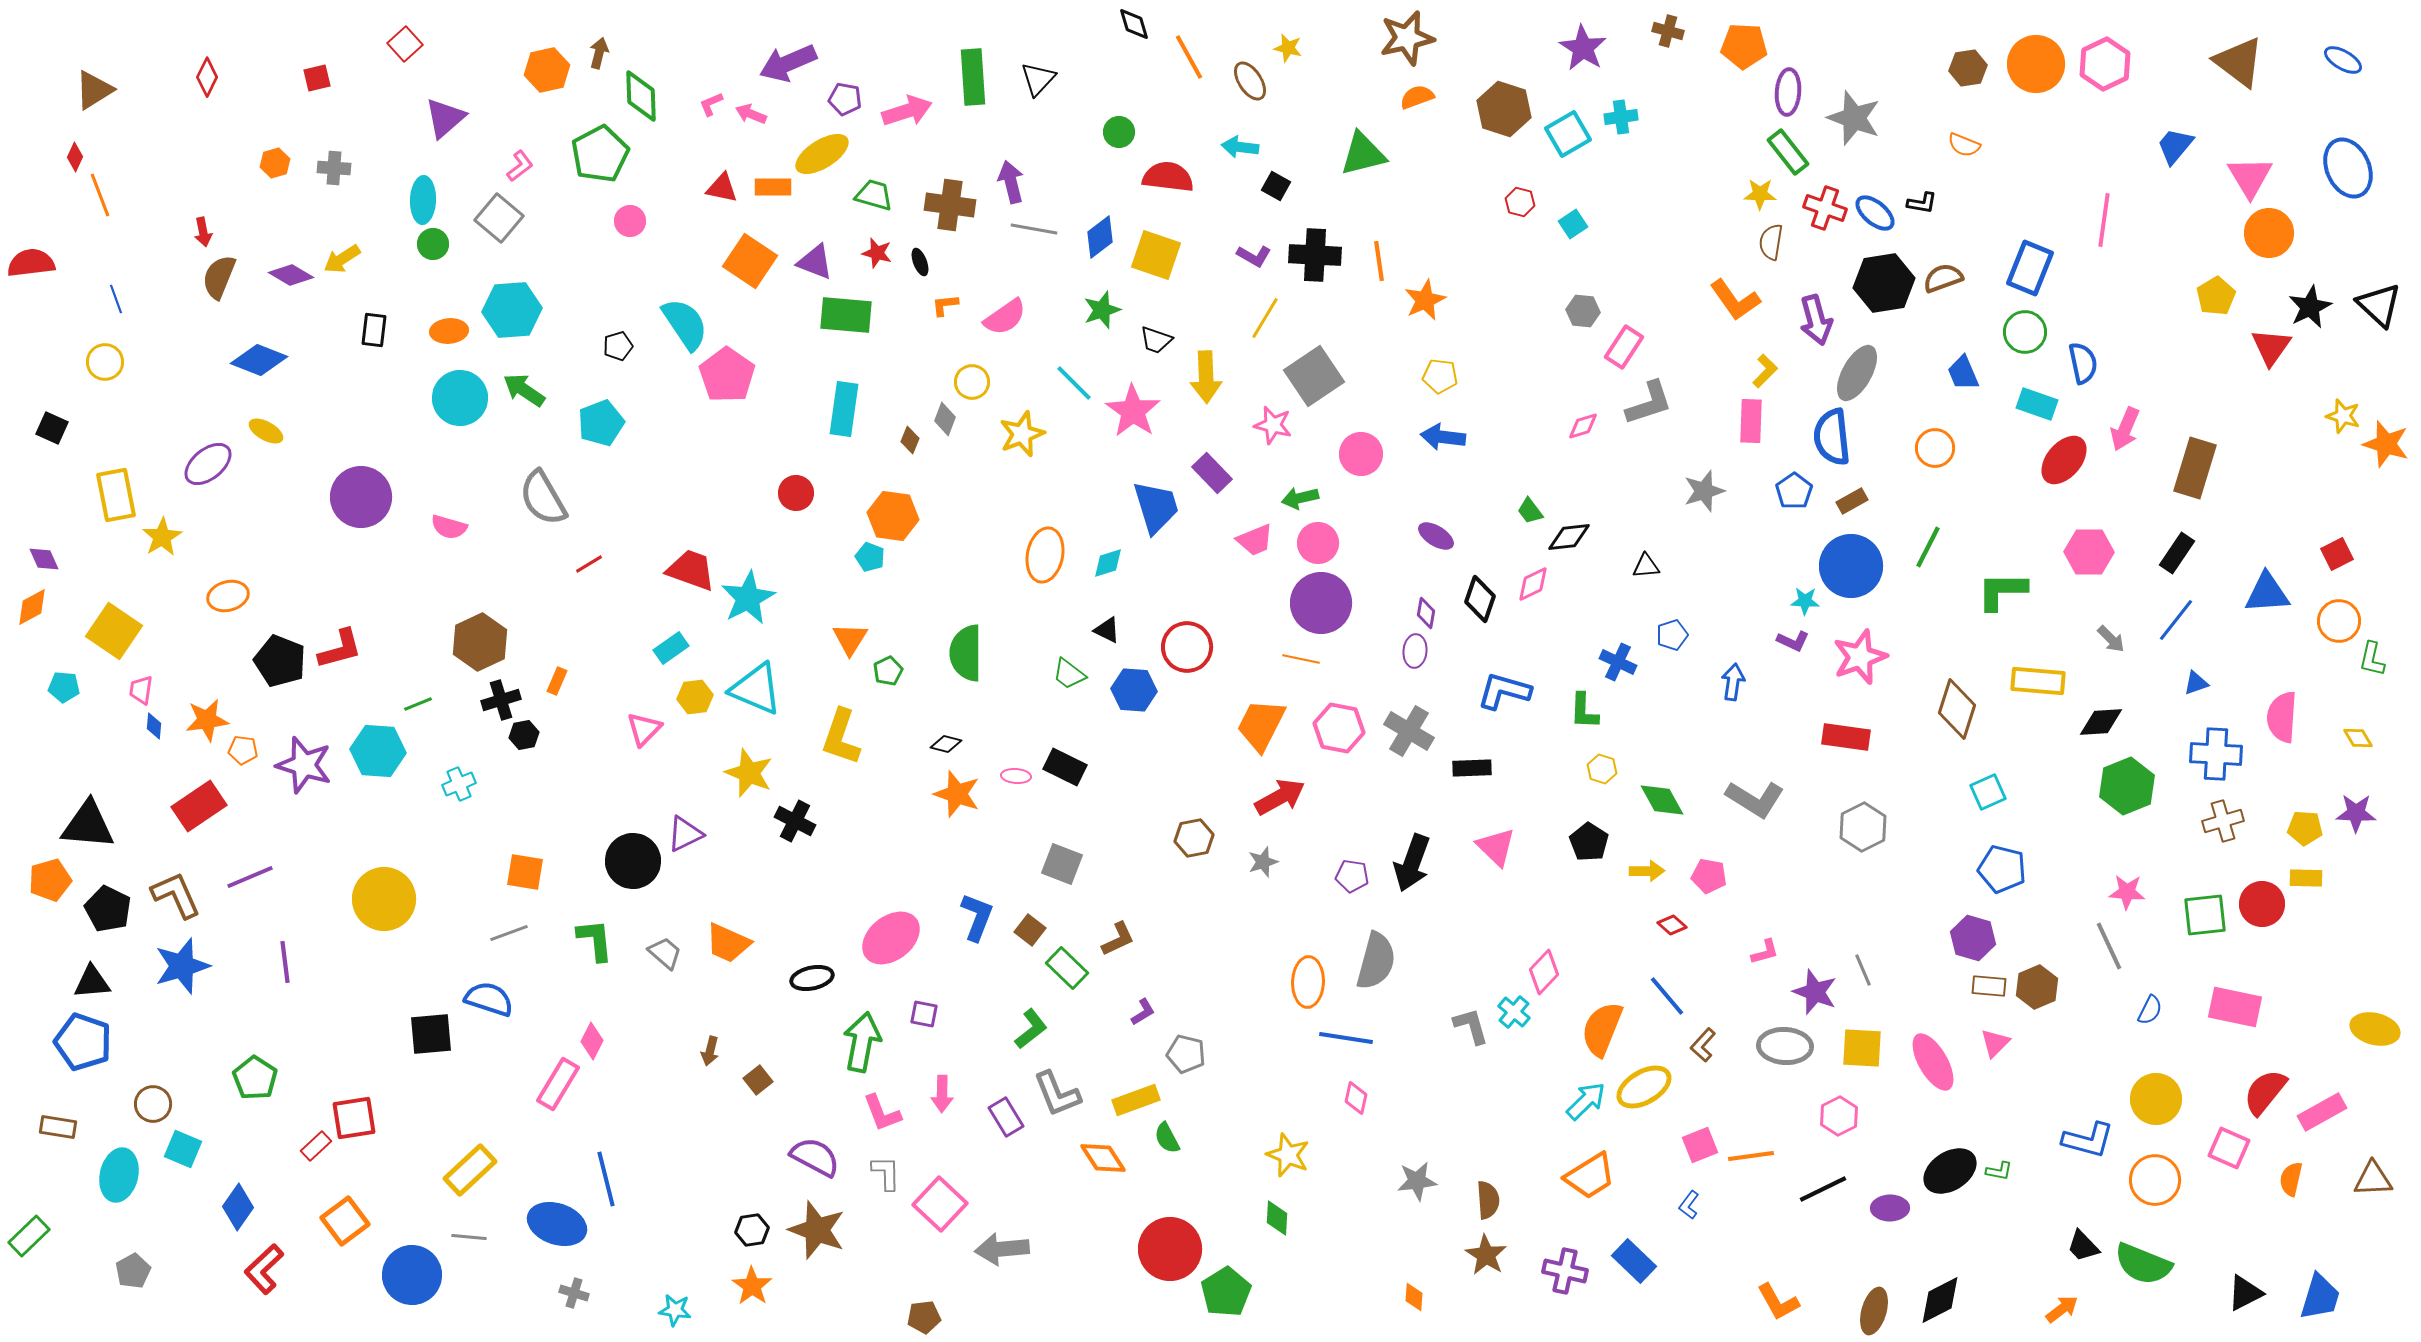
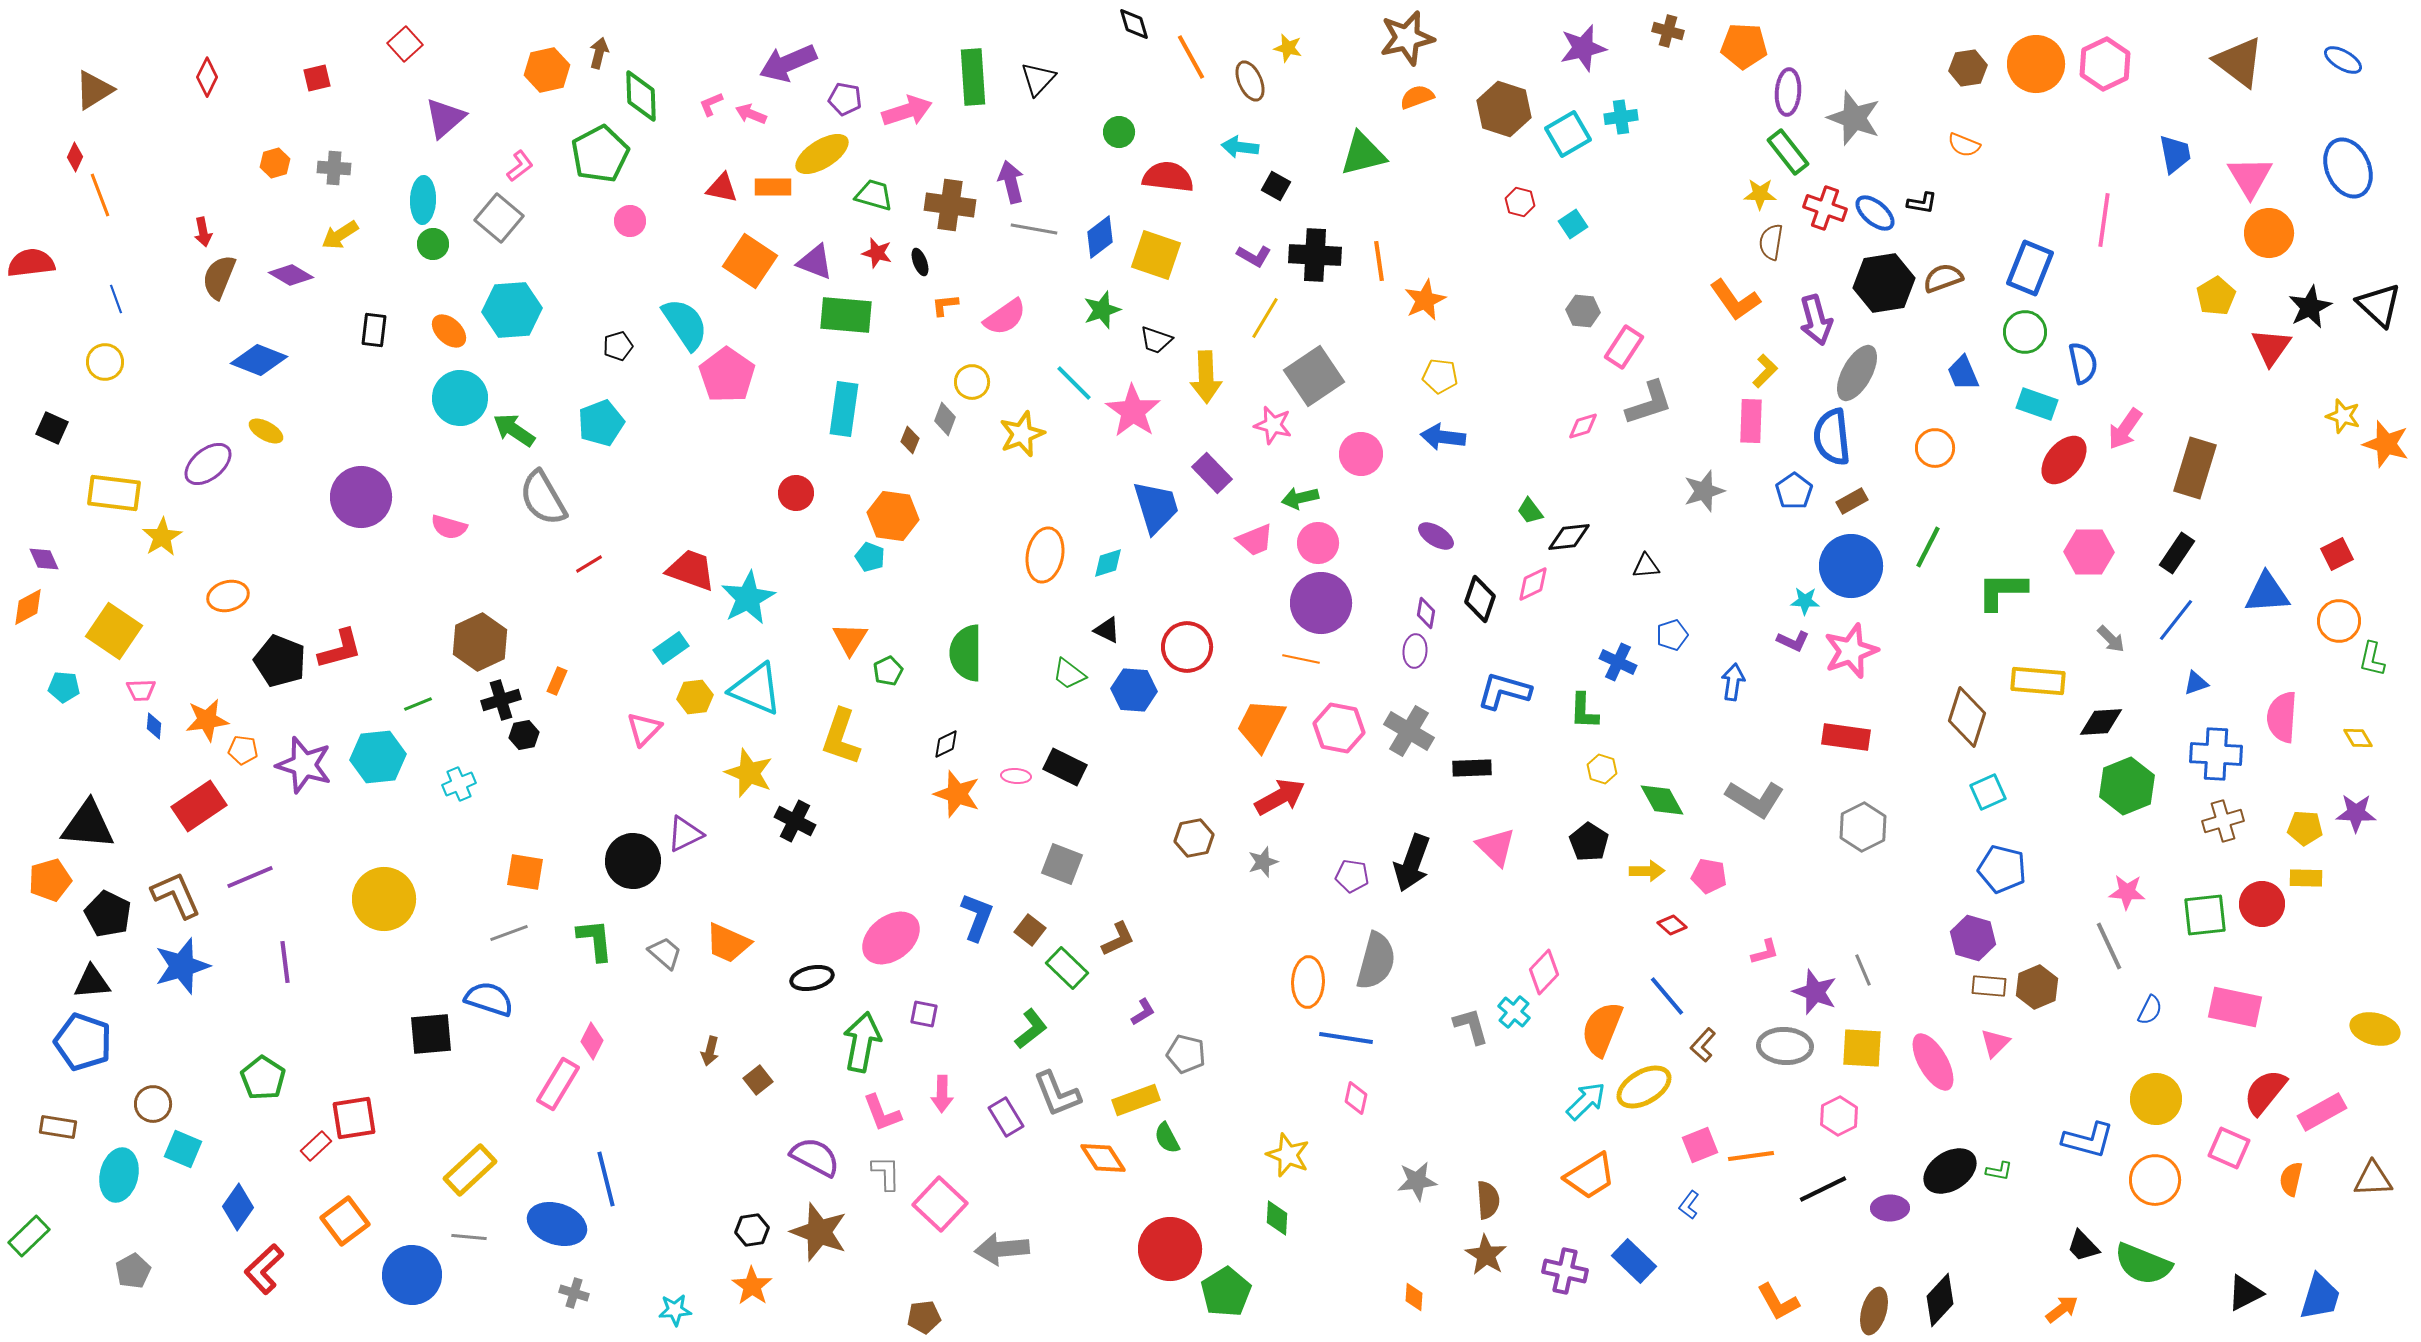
purple star at (1583, 48): rotated 27 degrees clockwise
orange line at (1189, 57): moved 2 px right
brown ellipse at (1250, 81): rotated 9 degrees clockwise
blue trapezoid at (2175, 146): moved 8 px down; rotated 129 degrees clockwise
yellow arrow at (342, 259): moved 2 px left, 24 px up
orange ellipse at (449, 331): rotated 48 degrees clockwise
green arrow at (524, 390): moved 10 px left, 40 px down
pink arrow at (2125, 429): rotated 12 degrees clockwise
yellow rectangle at (116, 495): moved 2 px left, 2 px up; rotated 72 degrees counterclockwise
orange diamond at (32, 607): moved 4 px left
pink star at (1860, 657): moved 9 px left, 6 px up
pink trapezoid at (141, 690): rotated 100 degrees counterclockwise
brown diamond at (1957, 709): moved 10 px right, 8 px down
black diamond at (946, 744): rotated 40 degrees counterclockwise
cyan hexagon at (378, 751): moved 6 px down; rotated 10 degrees counterclockwise
black pentagon at (108, 909): moved 5 px down
green pentagon at (255, 1078): moved 8 px right
brown star at (817, 1230): moved 2 px right, 2 px down
black diamond at (1940, 1300): rotated 20 degrees counterclockwise
cyan star at (675, 1310): rotated 12 degrees counterclockwise
